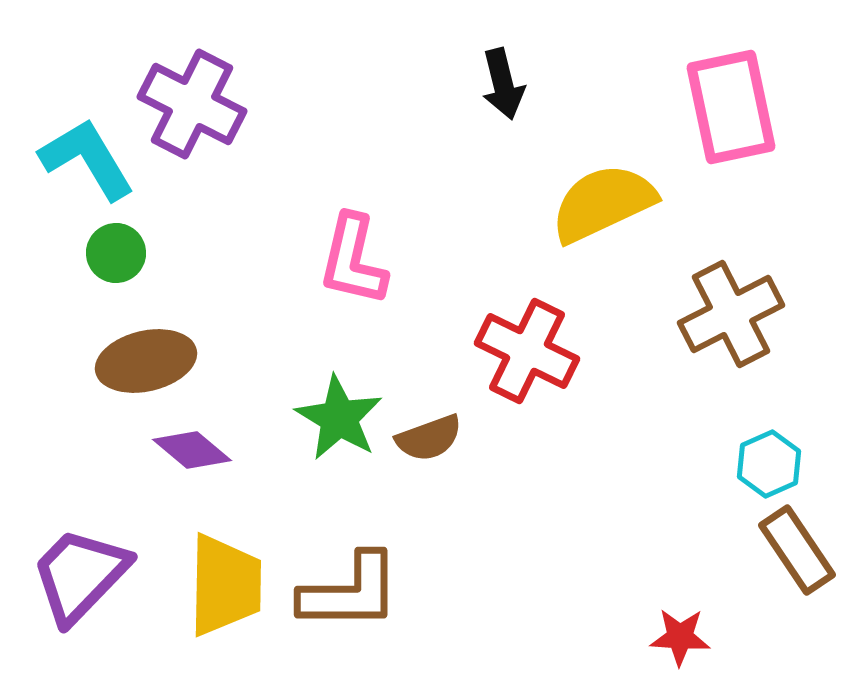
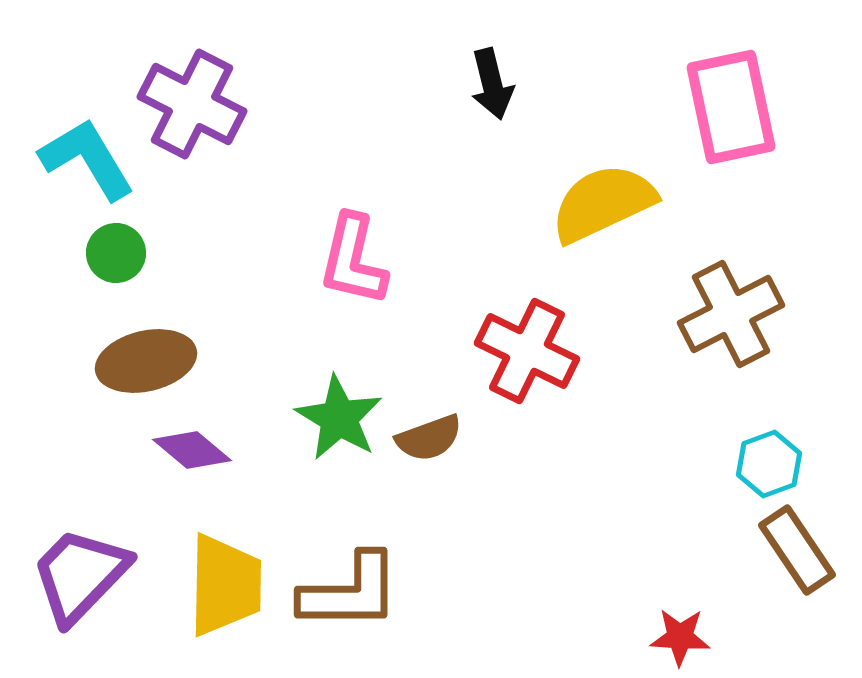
black arrow: moved 11 px left
cyan hexagon: rotated 4 degrees clockwise
